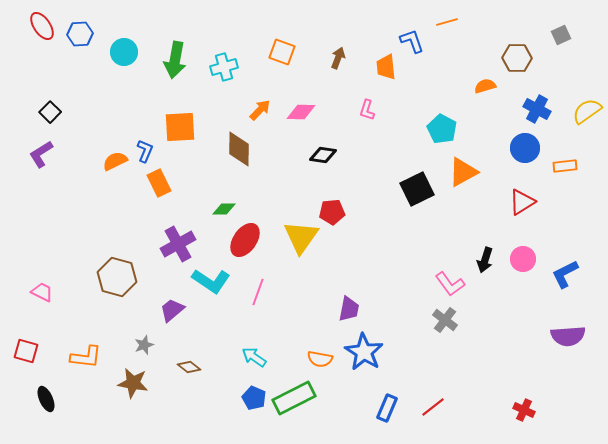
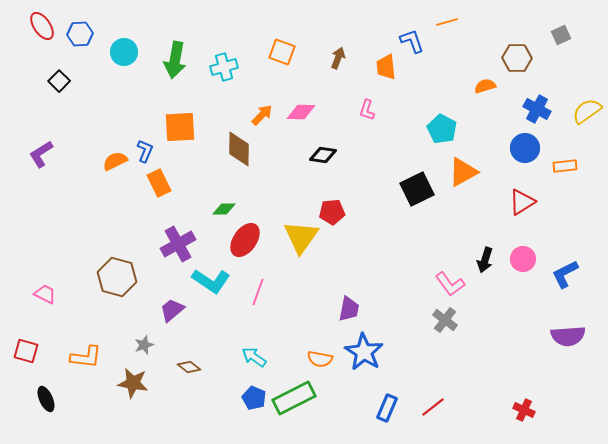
orange arrow at (260, 110): moved 2 px right, 5 px down
black square at (50, 112): moved 9 px right, 31 px up
pink trapezoid at (42, 292): moved 3 px right, 2 px down
